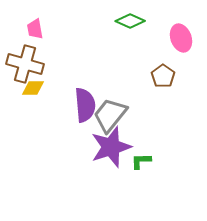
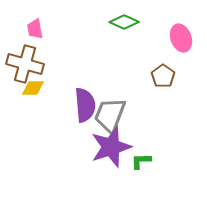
green diamond: moved 6 px left, 1 px down
gray trapezoid: rotated 18 degrees counterclockwise
